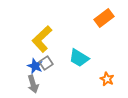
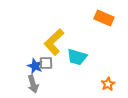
orange rectangle: rotated 60 degrees clockwise
yellow L-shape: moved 12 px right, 3 px down
cyan trapezoid: moved 2 px left, 1 px up; rotated 15 degrees counterclockwise
gray square: rotated 32 degrees clockwise
orange star: moved 1 px right, 5 px down; rotated 16 degrees clockwise
